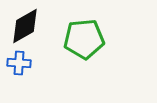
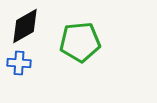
green pentagon: moved 4 px left, 3 px down
